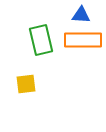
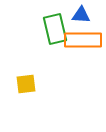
green rectangle: moved 14 px right, 11 px up
